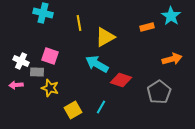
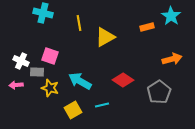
cyan arrow: moved 17 px left, 17 px down
red diamond: moved 2 px right; rotated 15 degrees clockwise
cyan line: moved 1 px right, 2 px up; rotated 48 degrees clockwise
